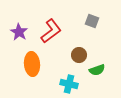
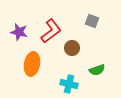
purple star: rotated 18 degrees counterclockwise
brown circle: moved 7 px left, 7 px up
orange ellipse: rotated 15 degrees clockwise
